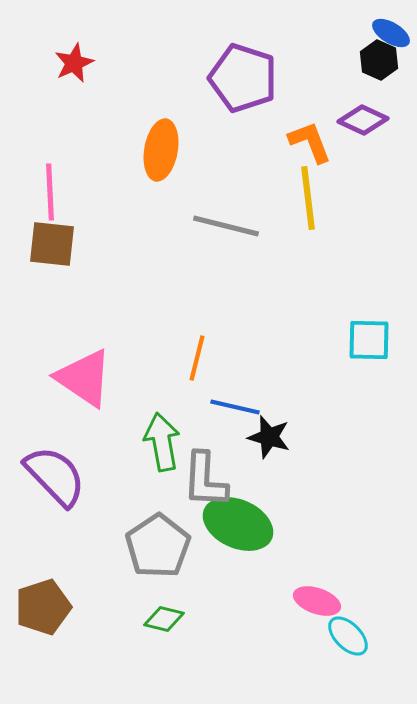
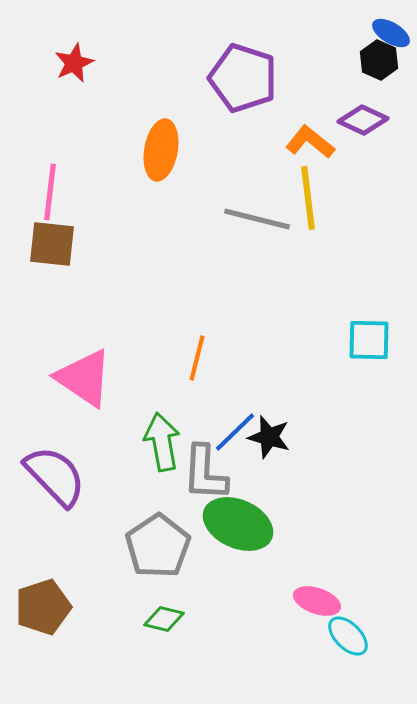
orange L-shape: rotated 30 degrees counterclockwise
pink line: rotated 10 degrees clockwise
gray line: moved 31 px right, 7 px up
blue line: moved 25 px down; rotated 57 degrees counterclockwise
gray L-shape: moved 7 px up
